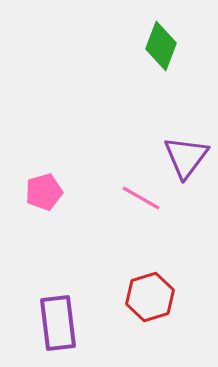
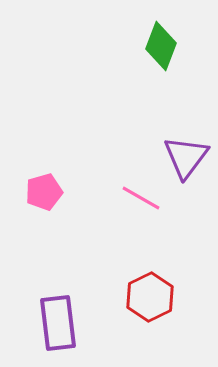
red hexagon: rotated 9 degrees counterclockwise
